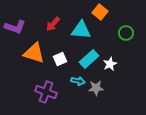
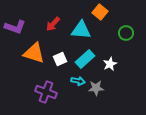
cyan rectangle: moved 4 px left
